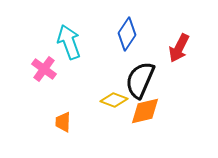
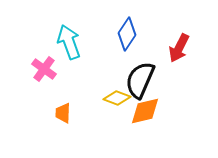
yellow diamond: moved 3 px right, 2 px up
orange trapezoid: moved 9 px up
